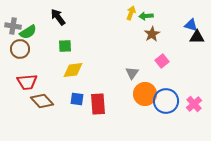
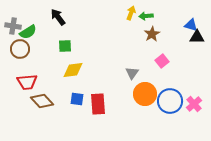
blue circle: moved 4 px right
